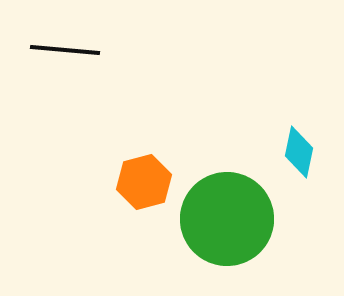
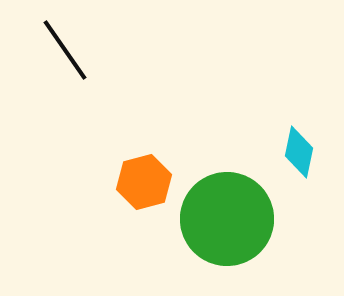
black line: rotated 50 degrees clockwise
